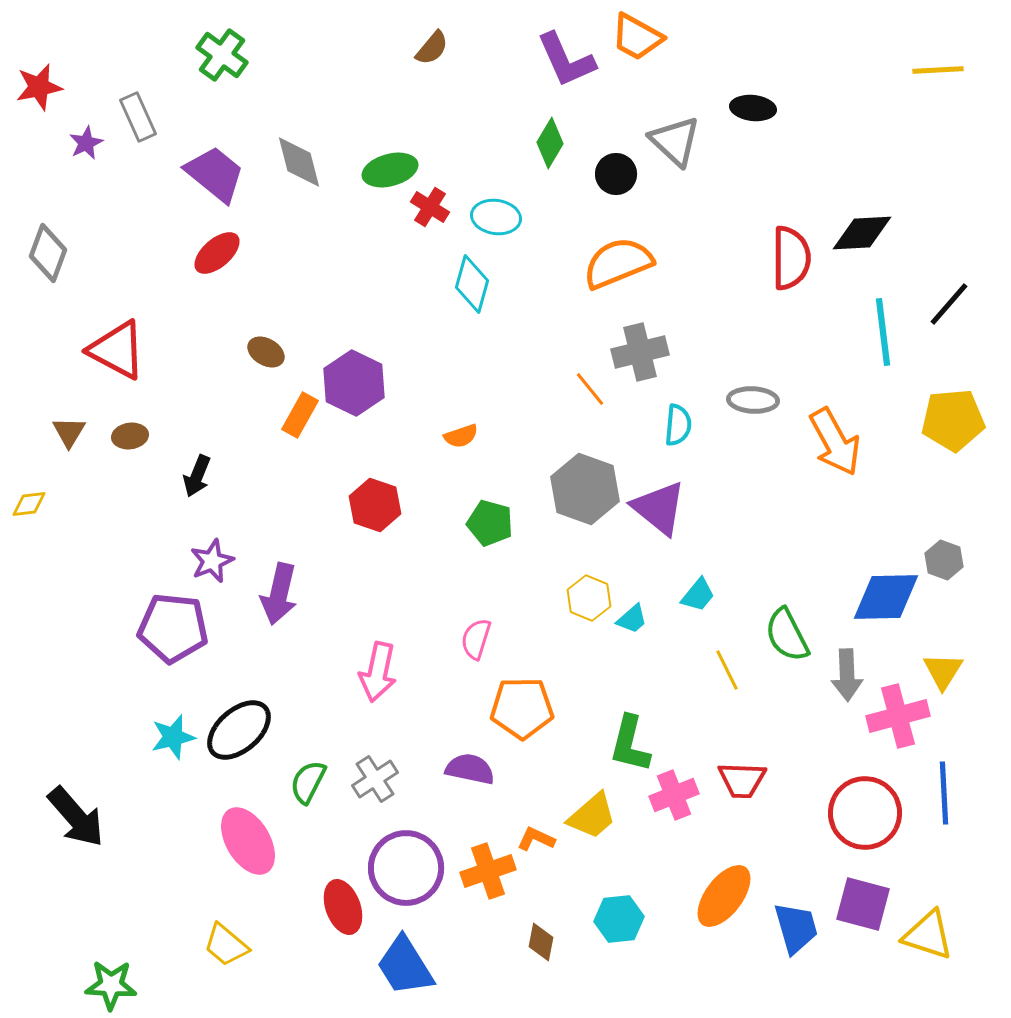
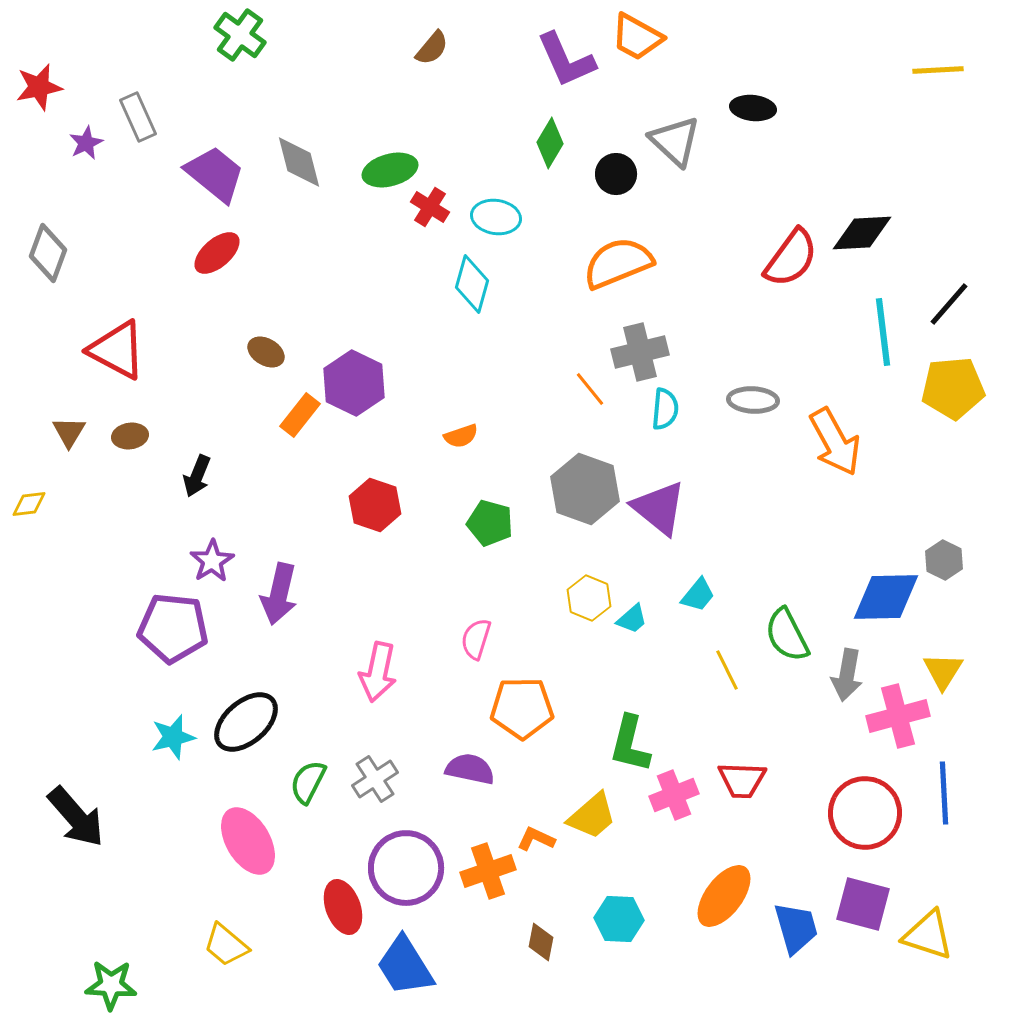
green cross at (222, 55): moved 18 px right, 20 px up
red semicircle at (791, 258): rotated 36 degrees clockwise
orange rectangle at (300, 415): rotated 9 degrees clockwise
yellow pentagon at (953, 420): moved 32 px up
cyan semicircle at (678, 425): moved 13 px left, 16 px up
gray hexagon at (944, 560): rotated 6 degrees clockwise
purple star at (212, 561): rotated 9 degrees counterclockwise
gray arrow at (847, 675): rotated 12 degrees clockwise
black ellipse at (239, 730): moved 7 px right, 8 px up
cyan hexagon at (619, 919): rotated 9 degrees clockwise
